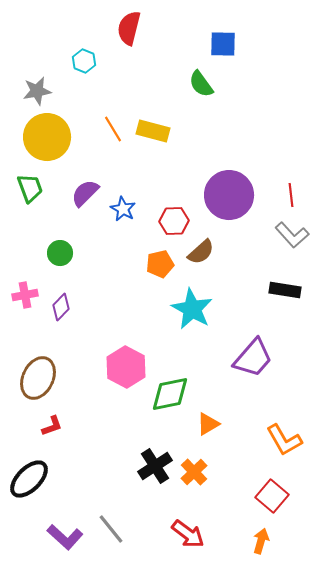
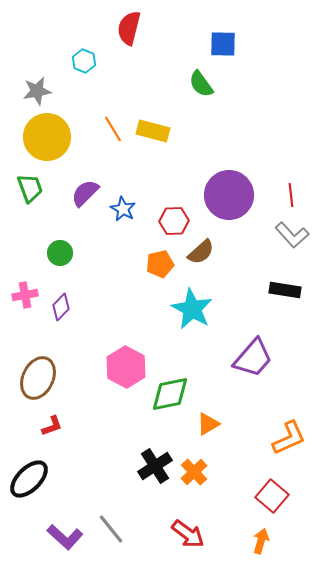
orange L-shape: moved 5 px right, 2 px up; rotated 84 degrees counterclockwise
